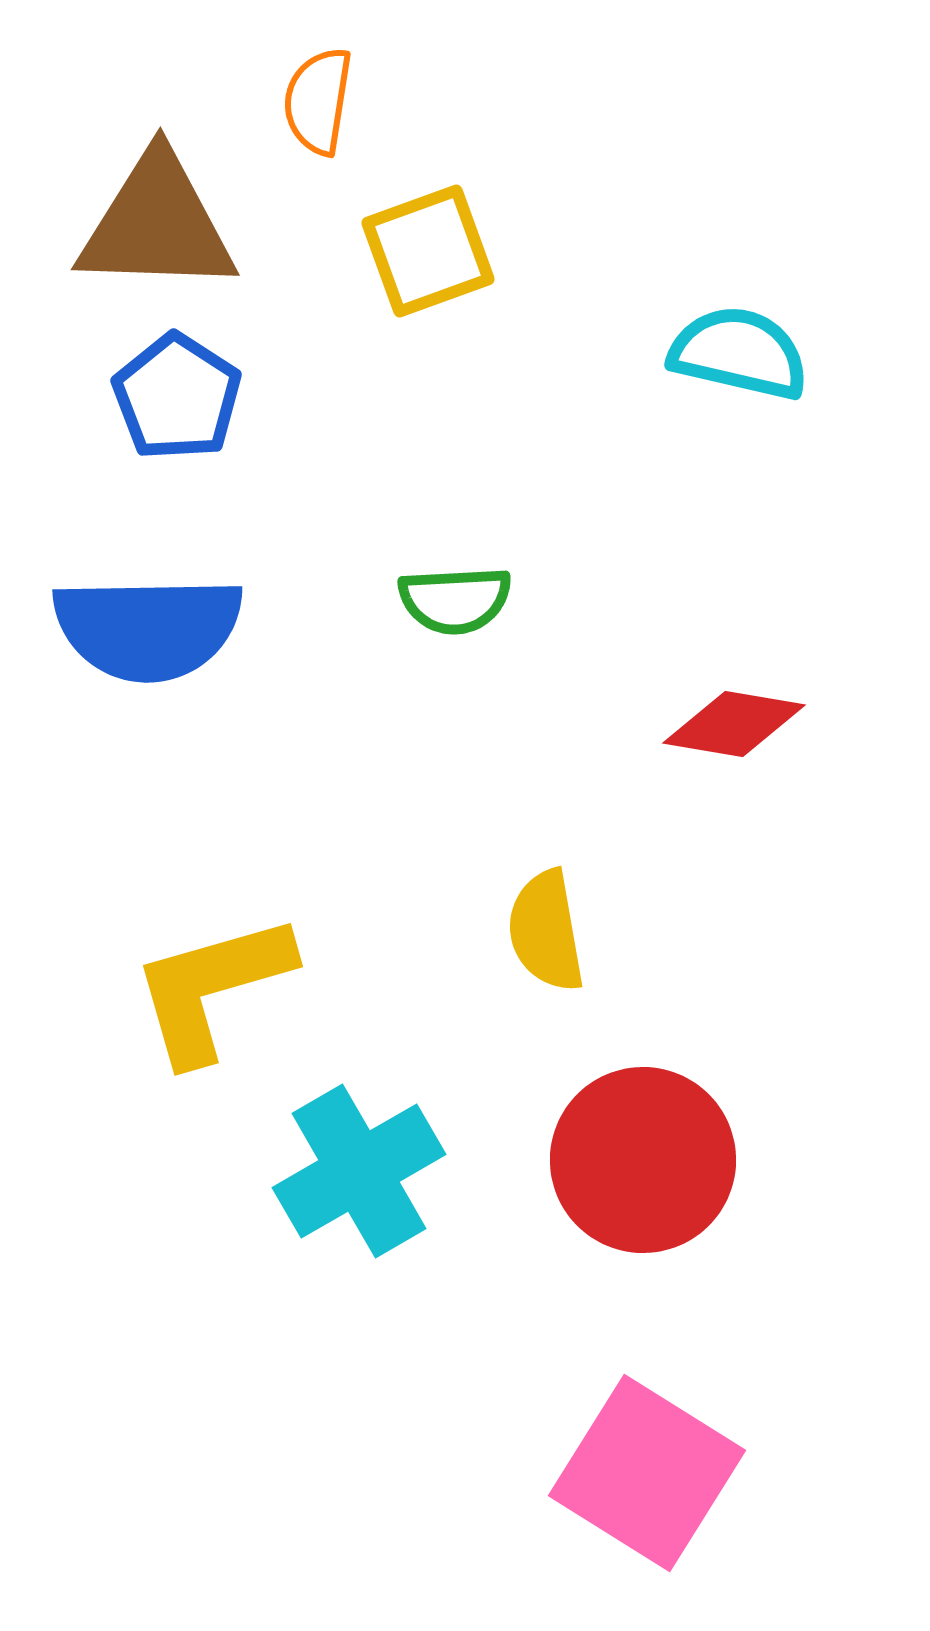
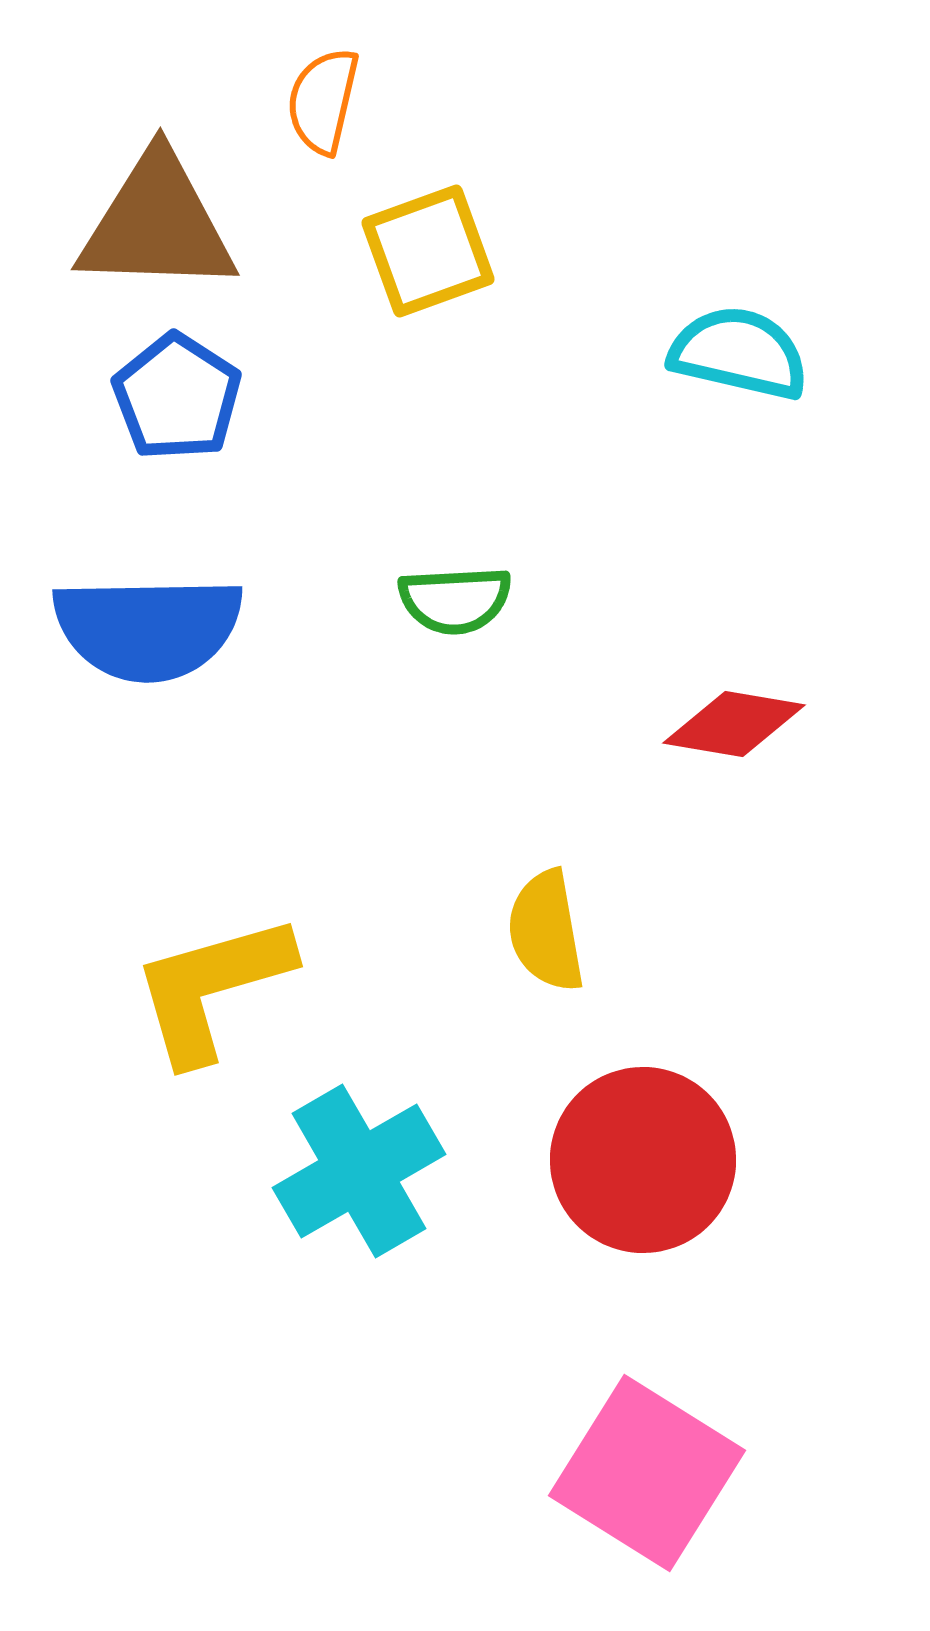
orange semicircle: moved 5 px right; rotated 4 degrees clockwise
